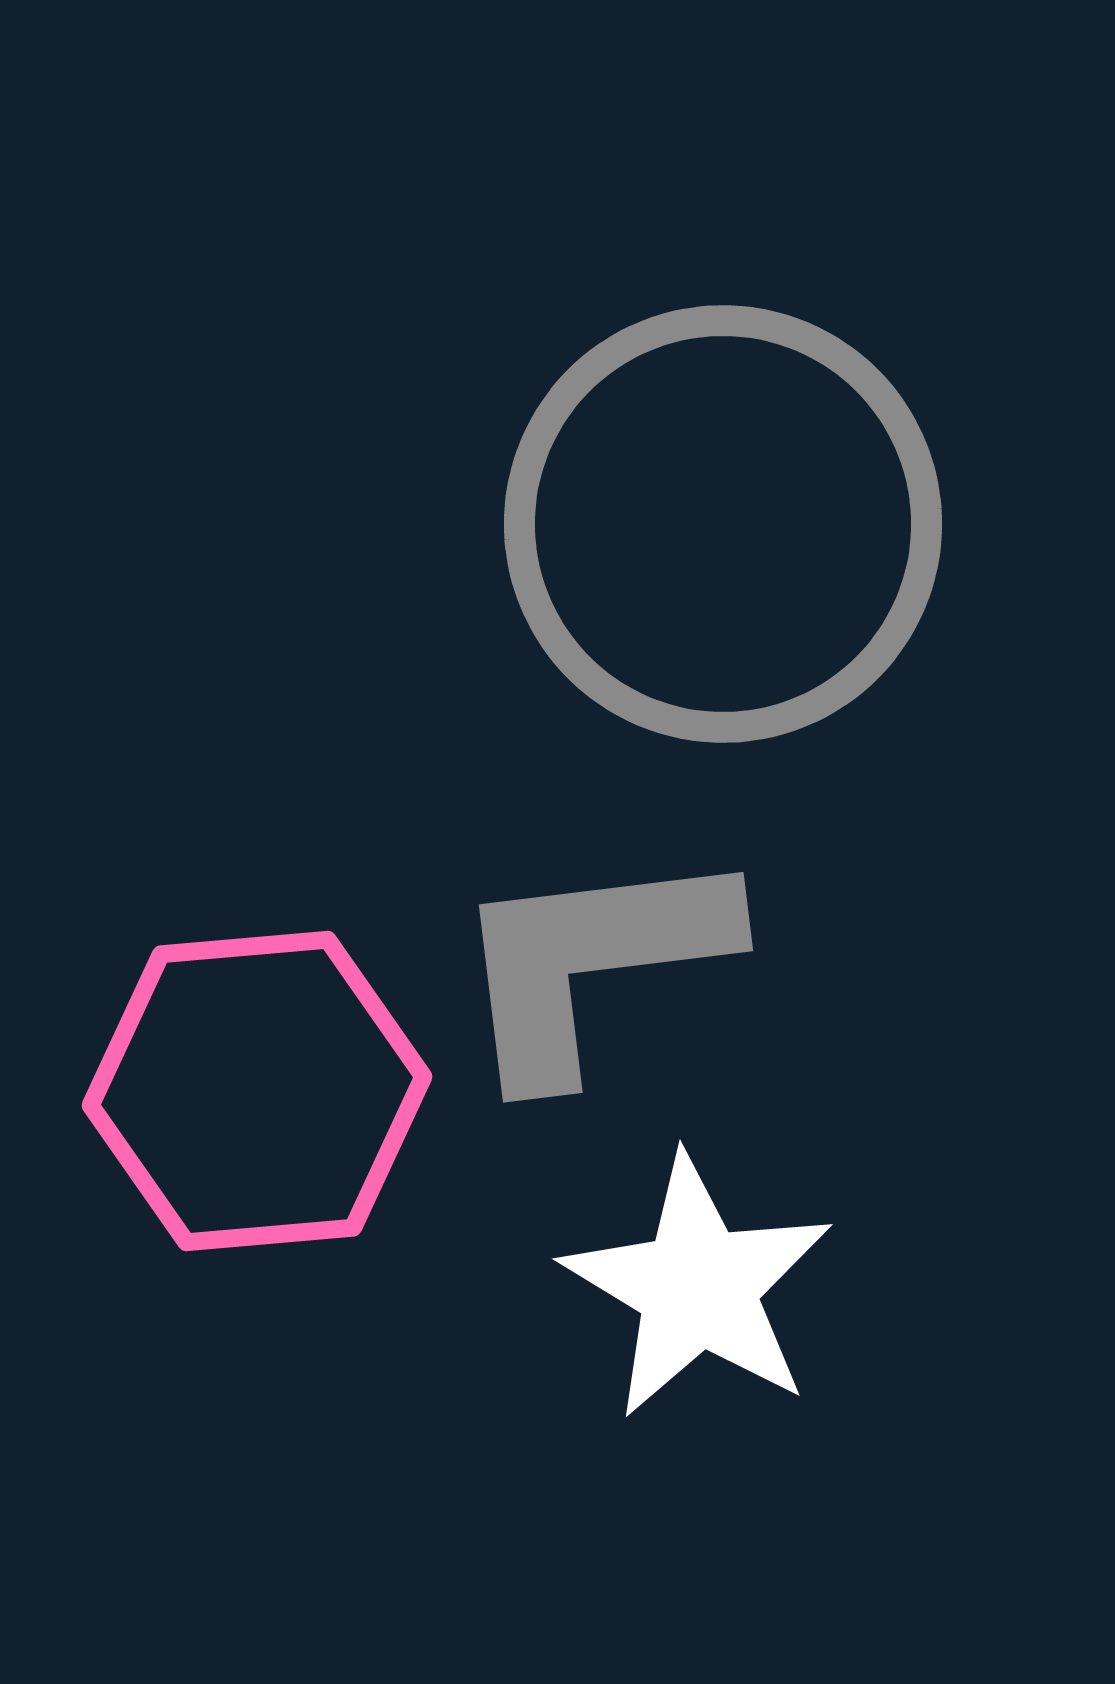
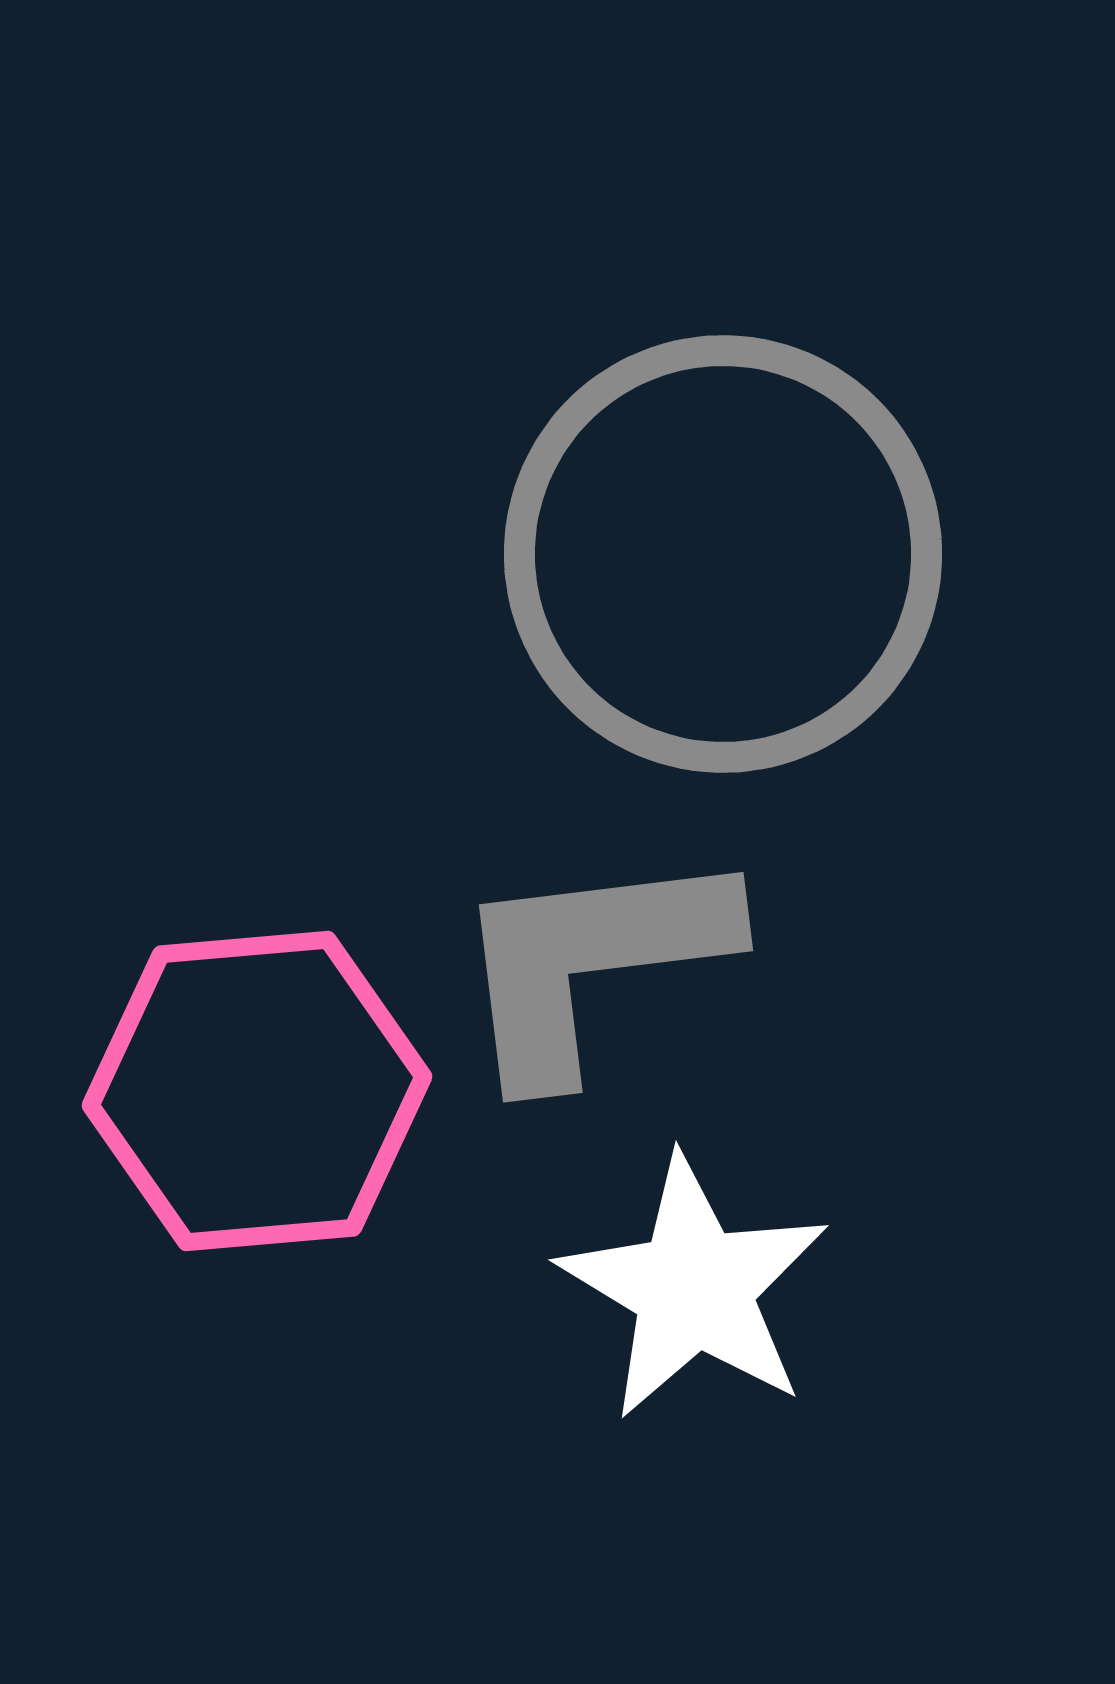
gray circle: moved 30 px down
white star: moved 4 px left, 1 px down
